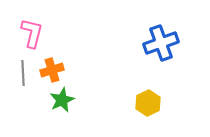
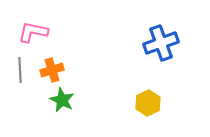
pink L-shape: moved 1 px right, 1 px up; rotated 92 degrees counterclockwise
gray line: moved 3 px left, 3 px up
green star: rotated 20 degrees counterclockwise
